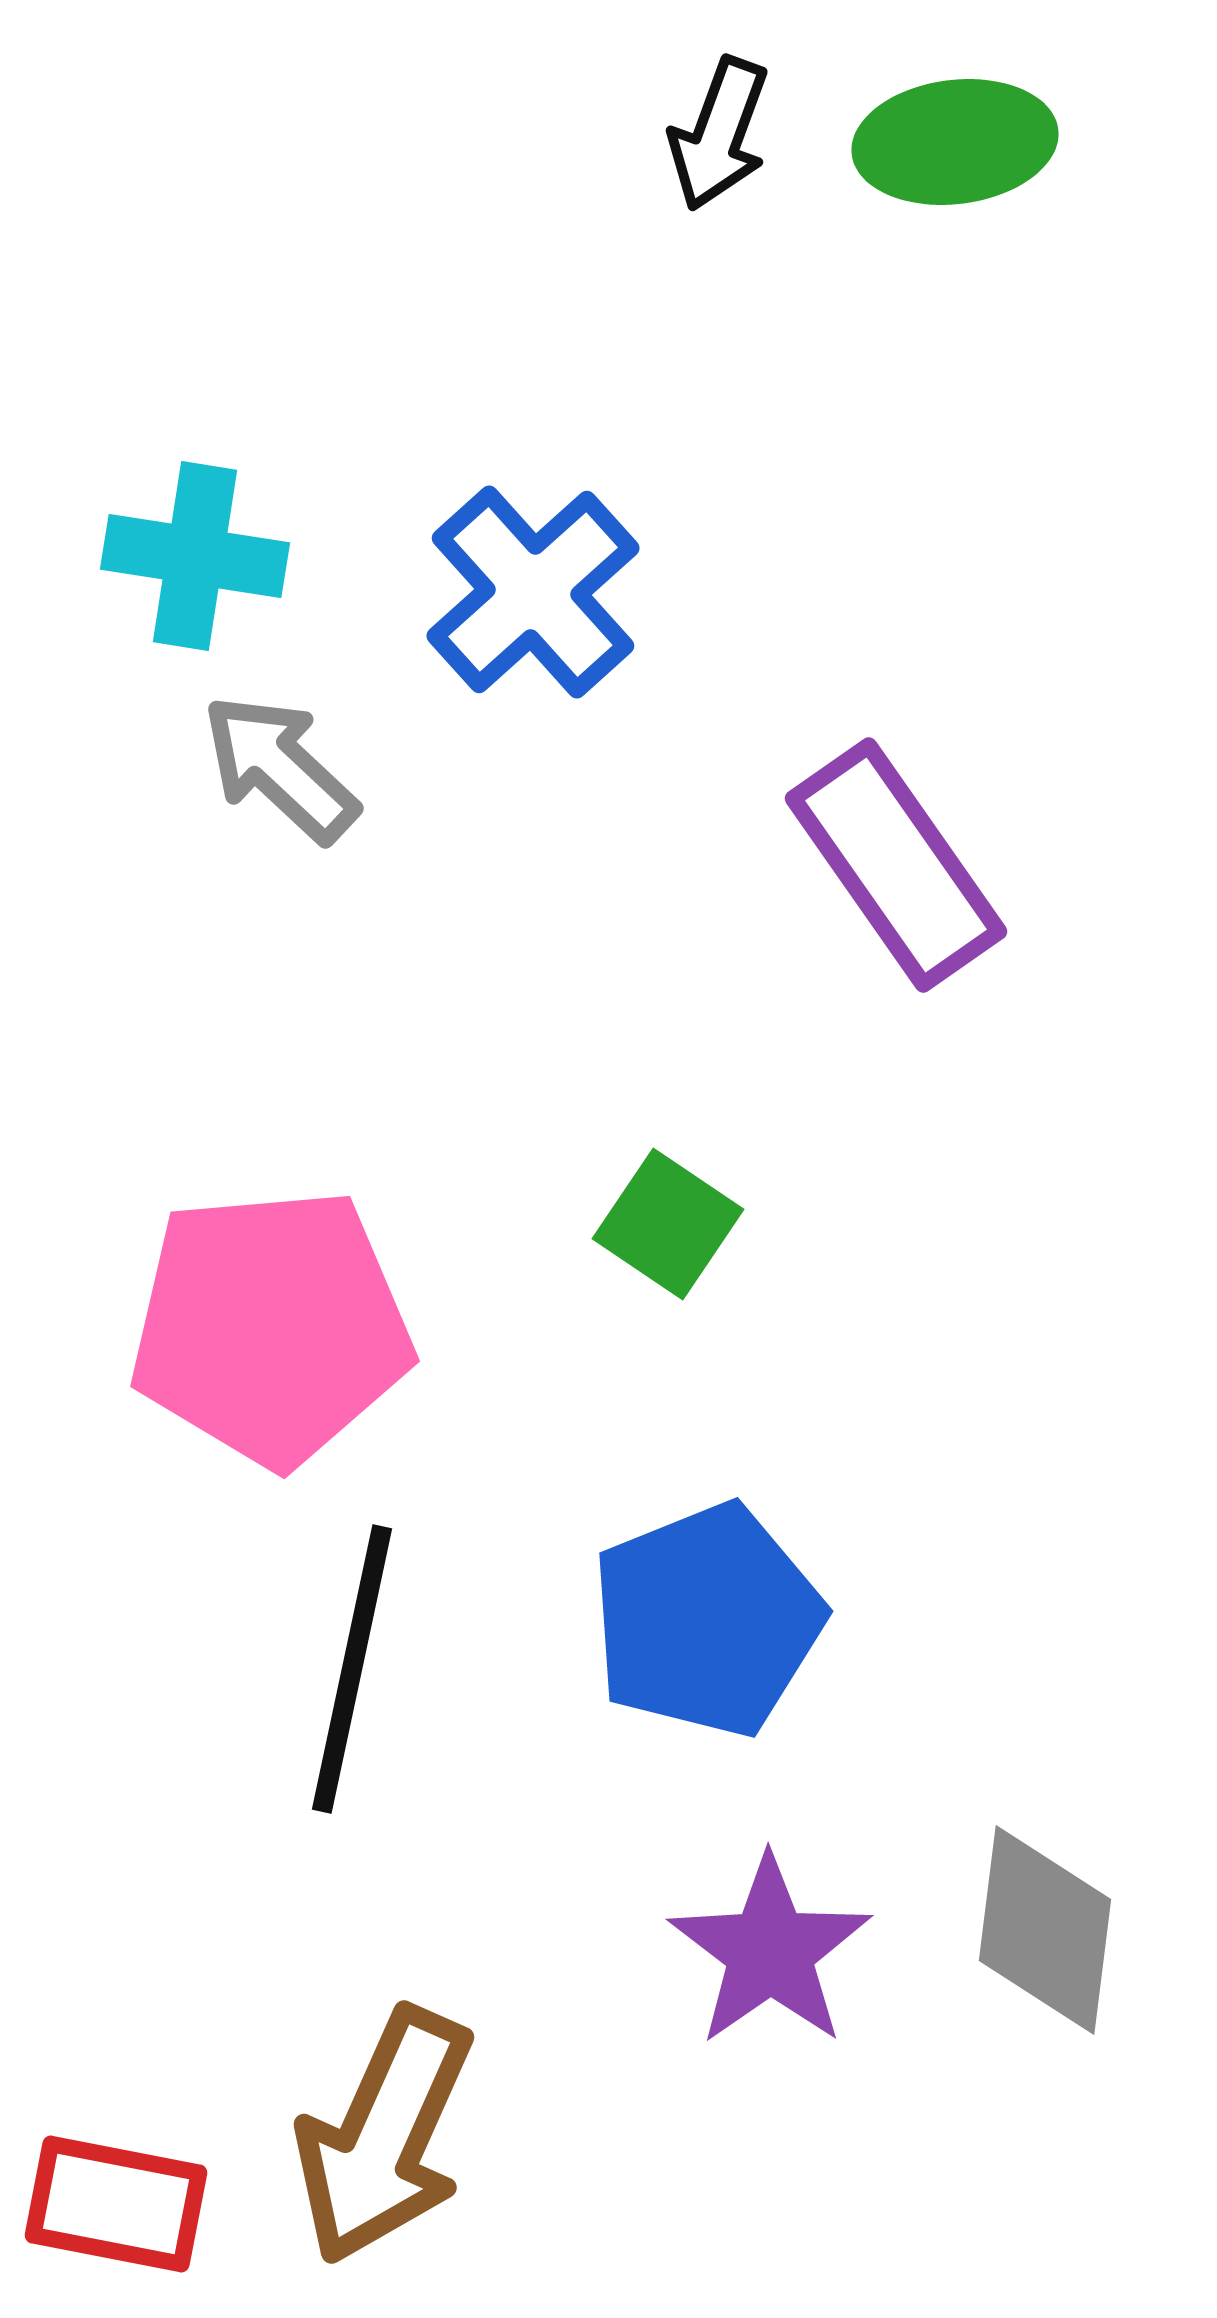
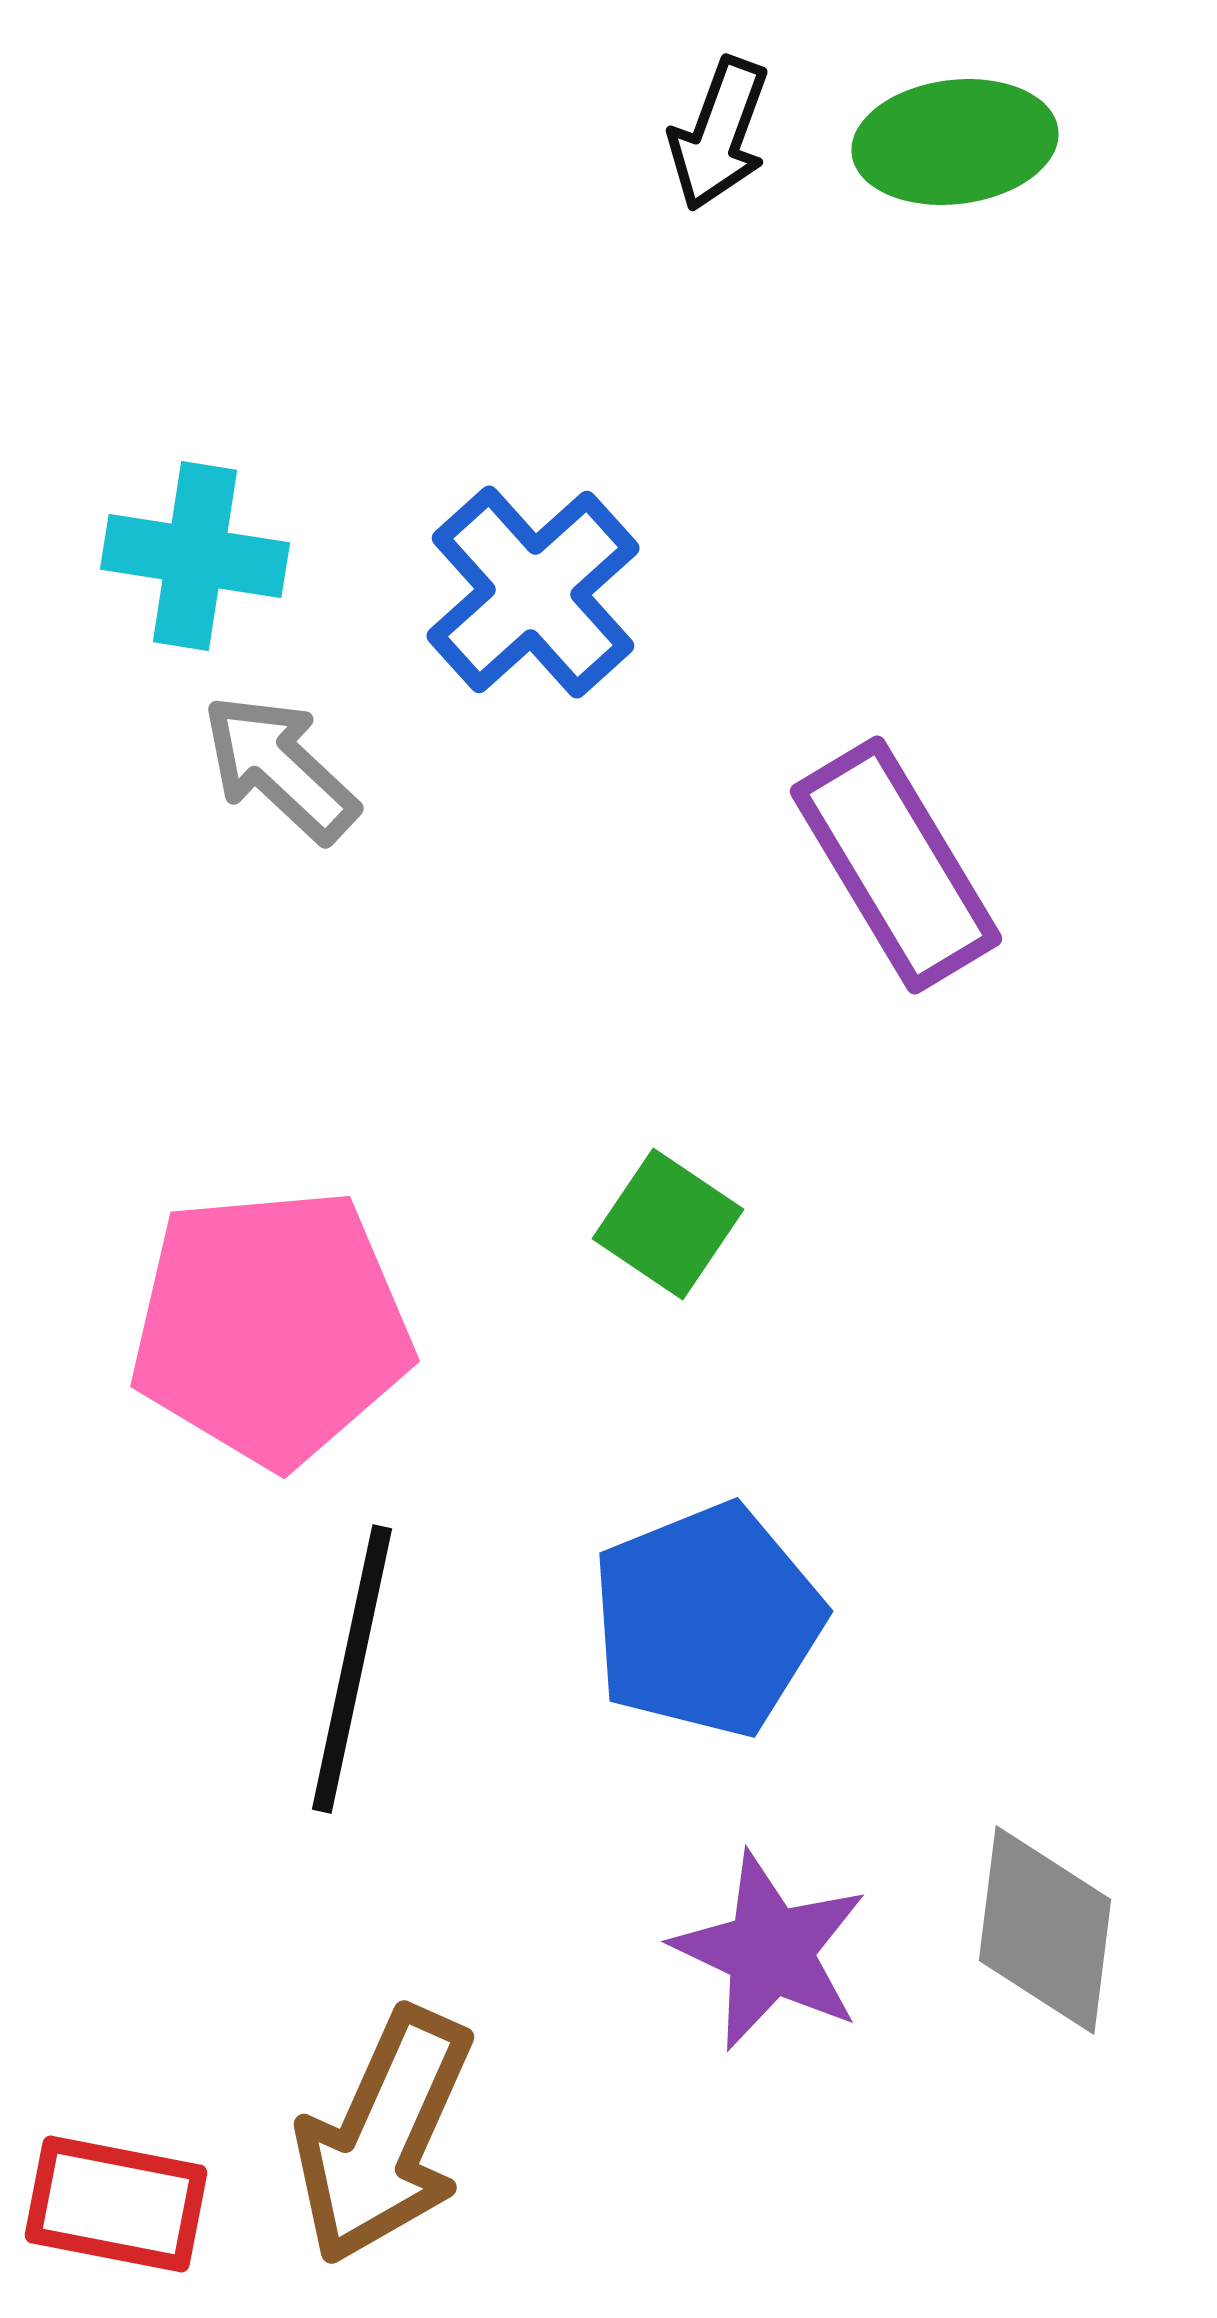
purple rectangle: rotated 4 degrees clockwise
purple star: rotated 12 degrees counterclockwise
